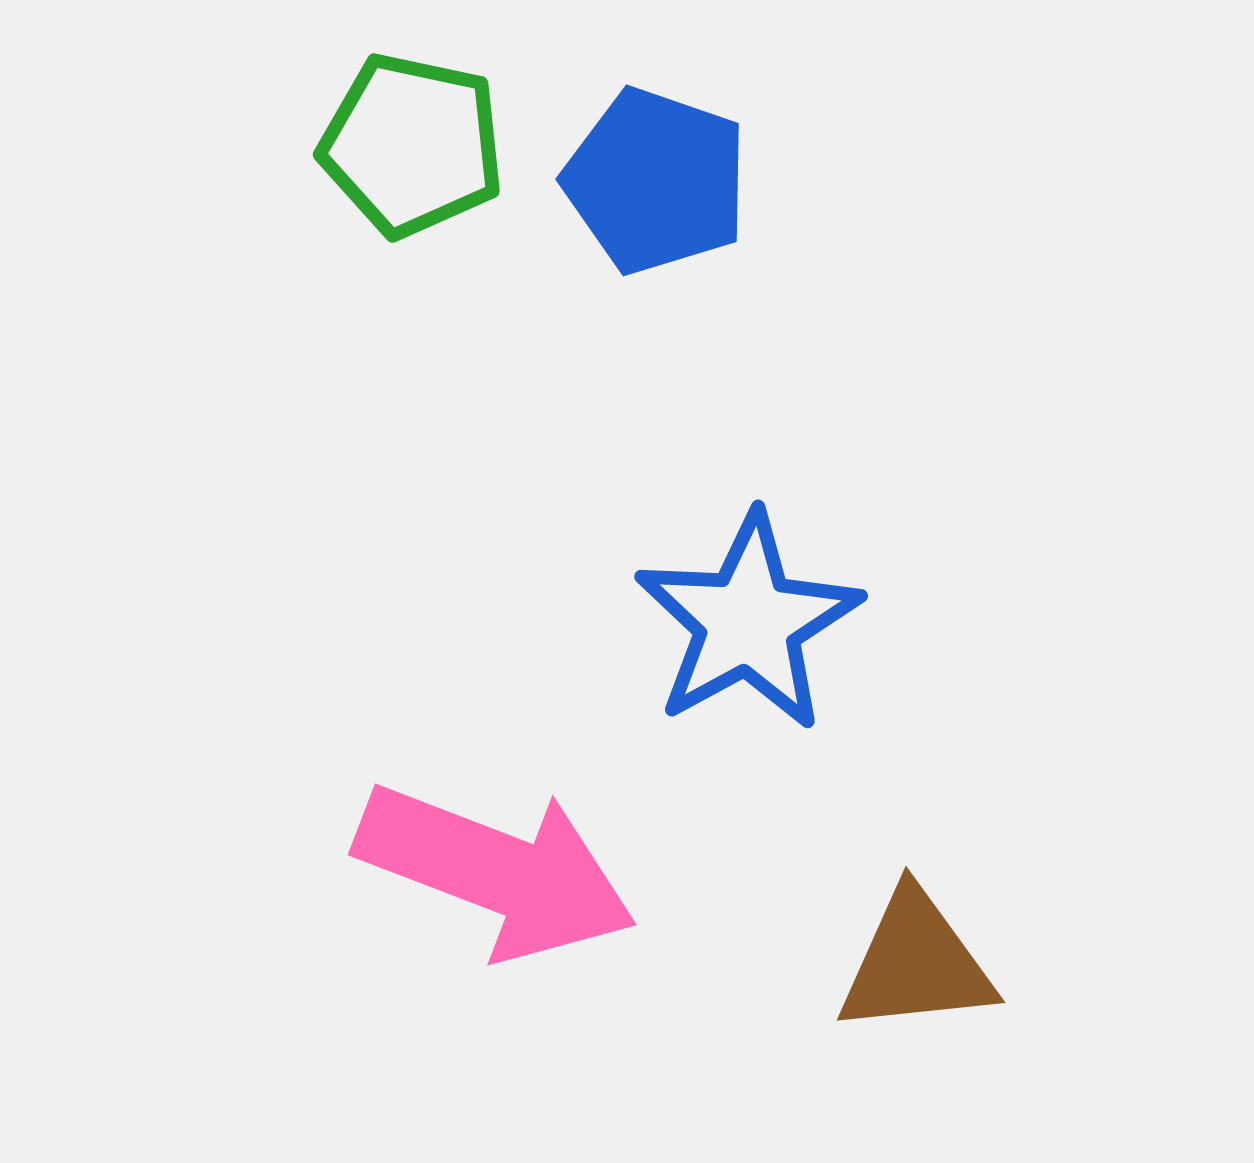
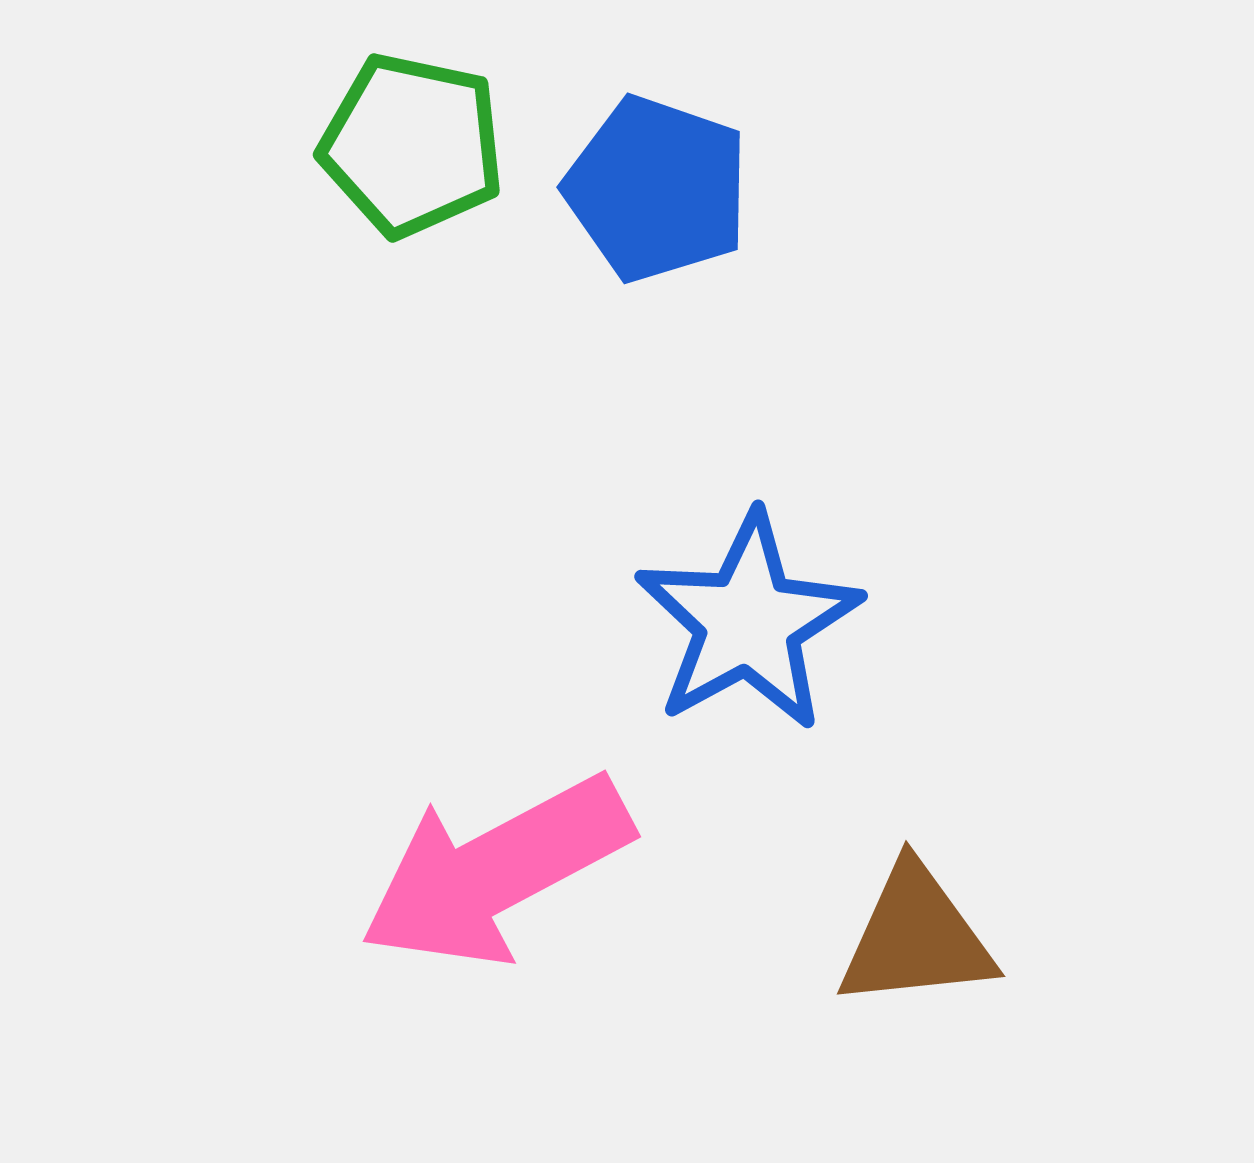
blue pentagon: moved 1 px right, 8 px down
pink arrow: rotated 131 degrees clockwise
brown triangle: moved 26 px up
